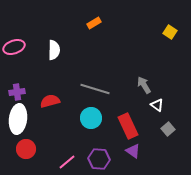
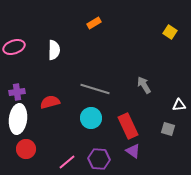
red semicircle: moved 1 px down
white triangle: moved 22 px right; rotated 40 degrees counterclockwise
gray square: rotated 32 degrees counterclockwise
